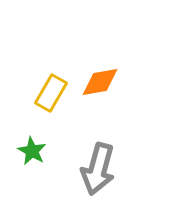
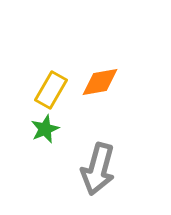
yellow rectangle: moved 3 px up
green star: moved 13 px right, 22 px up; rotated 20 degrees clockwise
